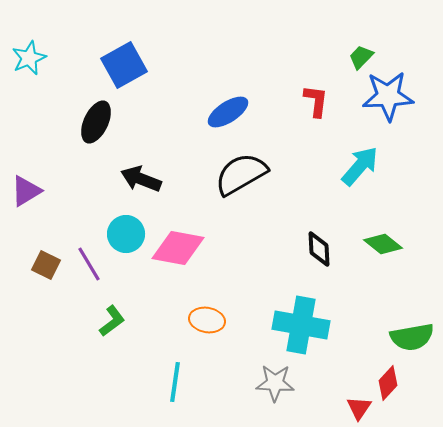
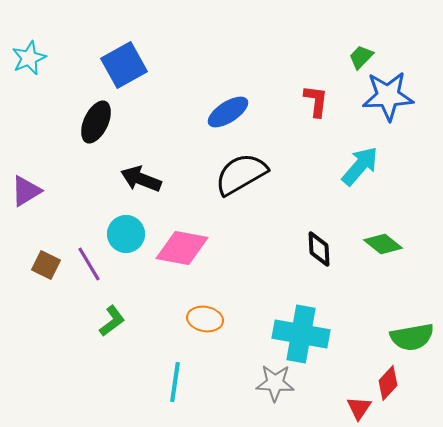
pink diamond: moved 4 px right
orange ellipse: moved 2 px left, 1 px up
cyan cross: moved 9 px down
